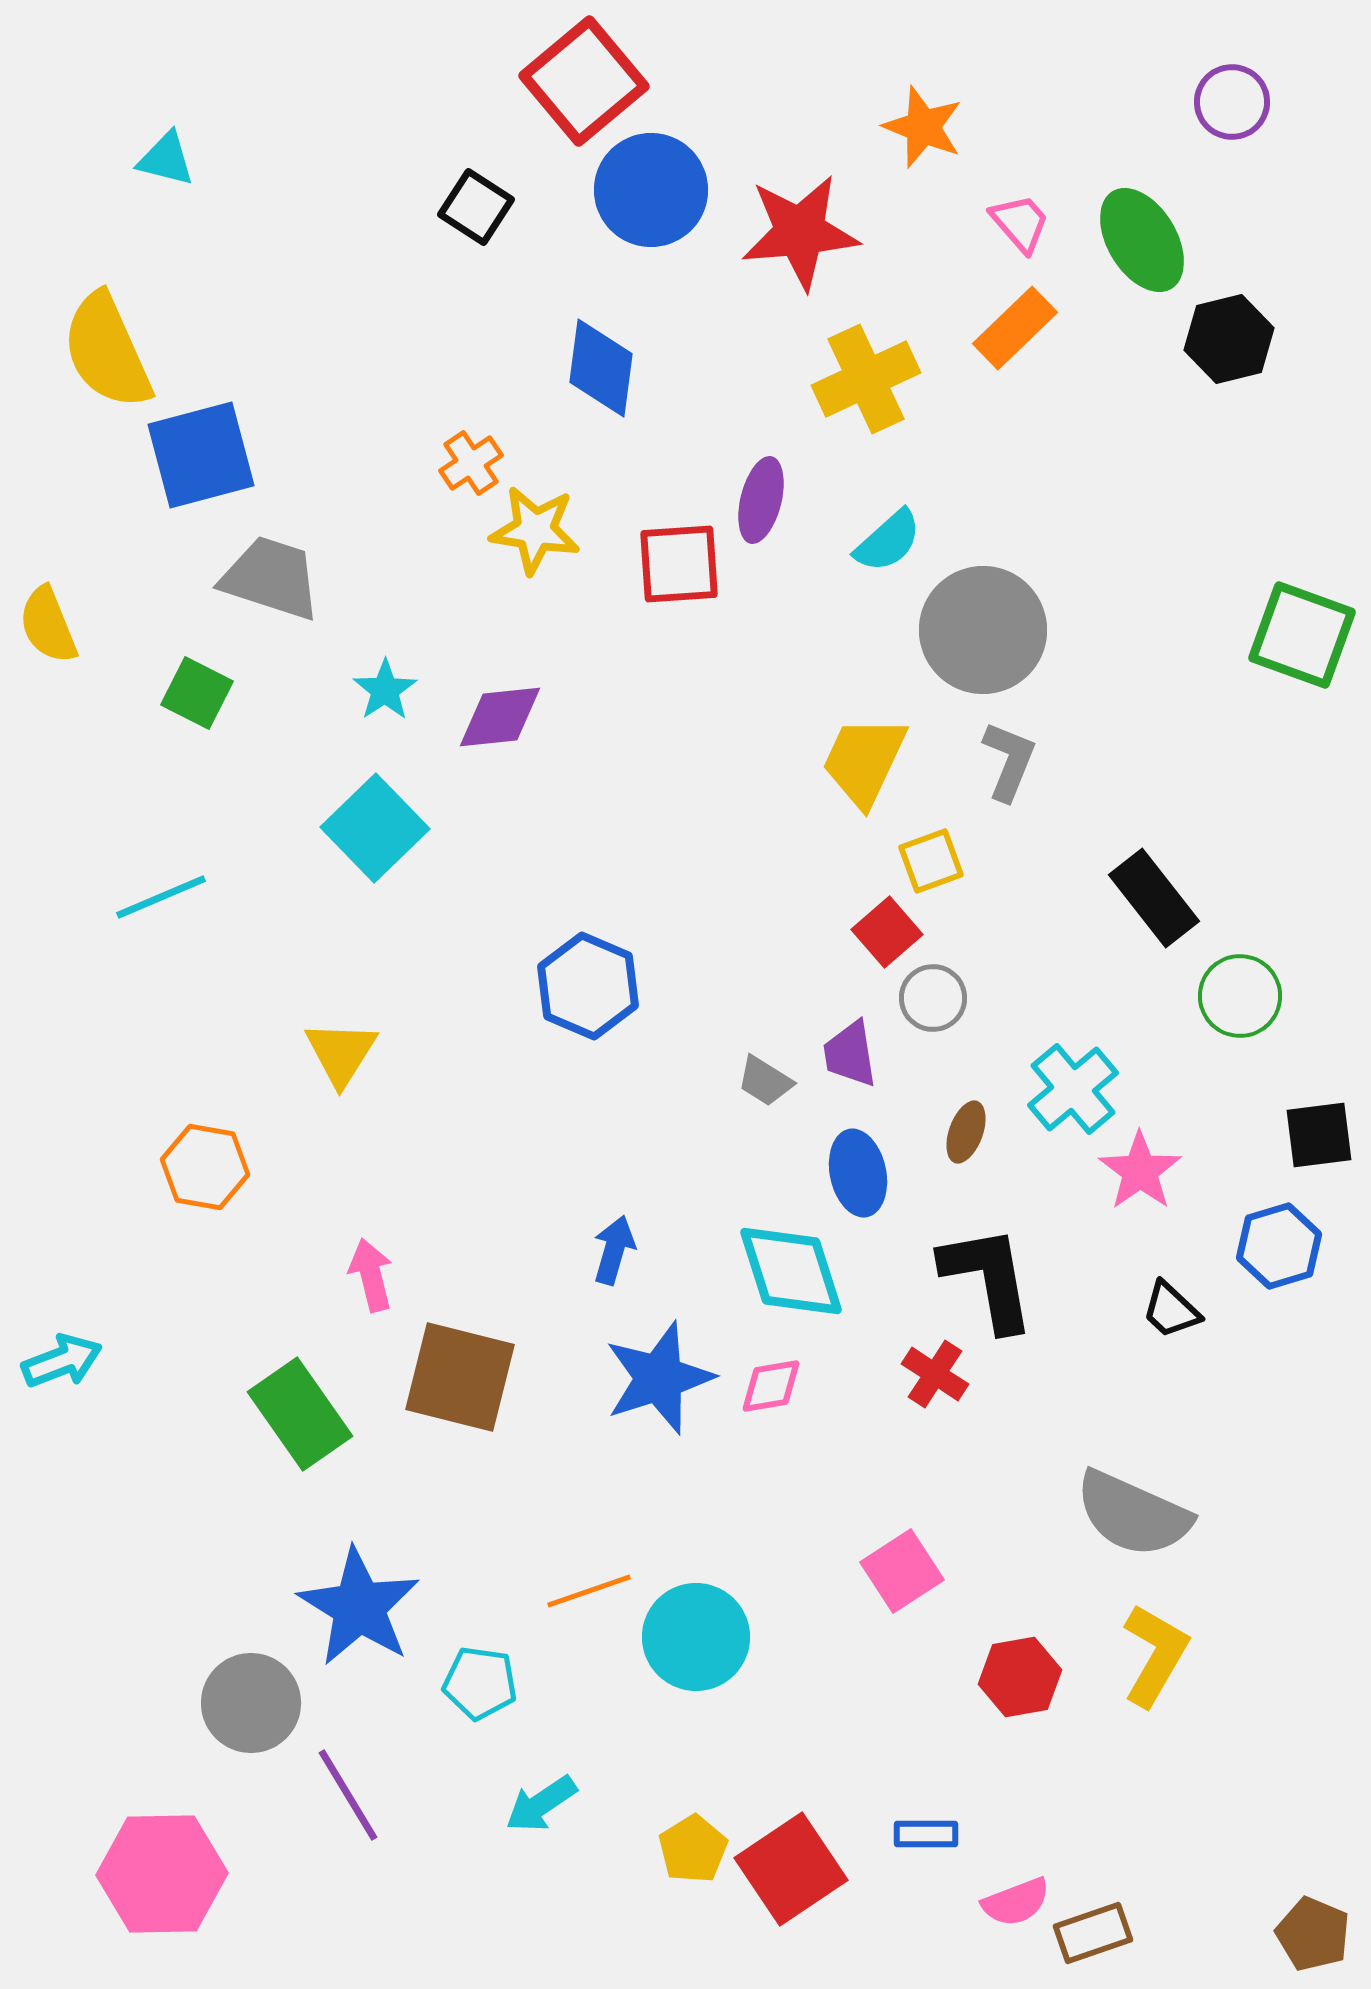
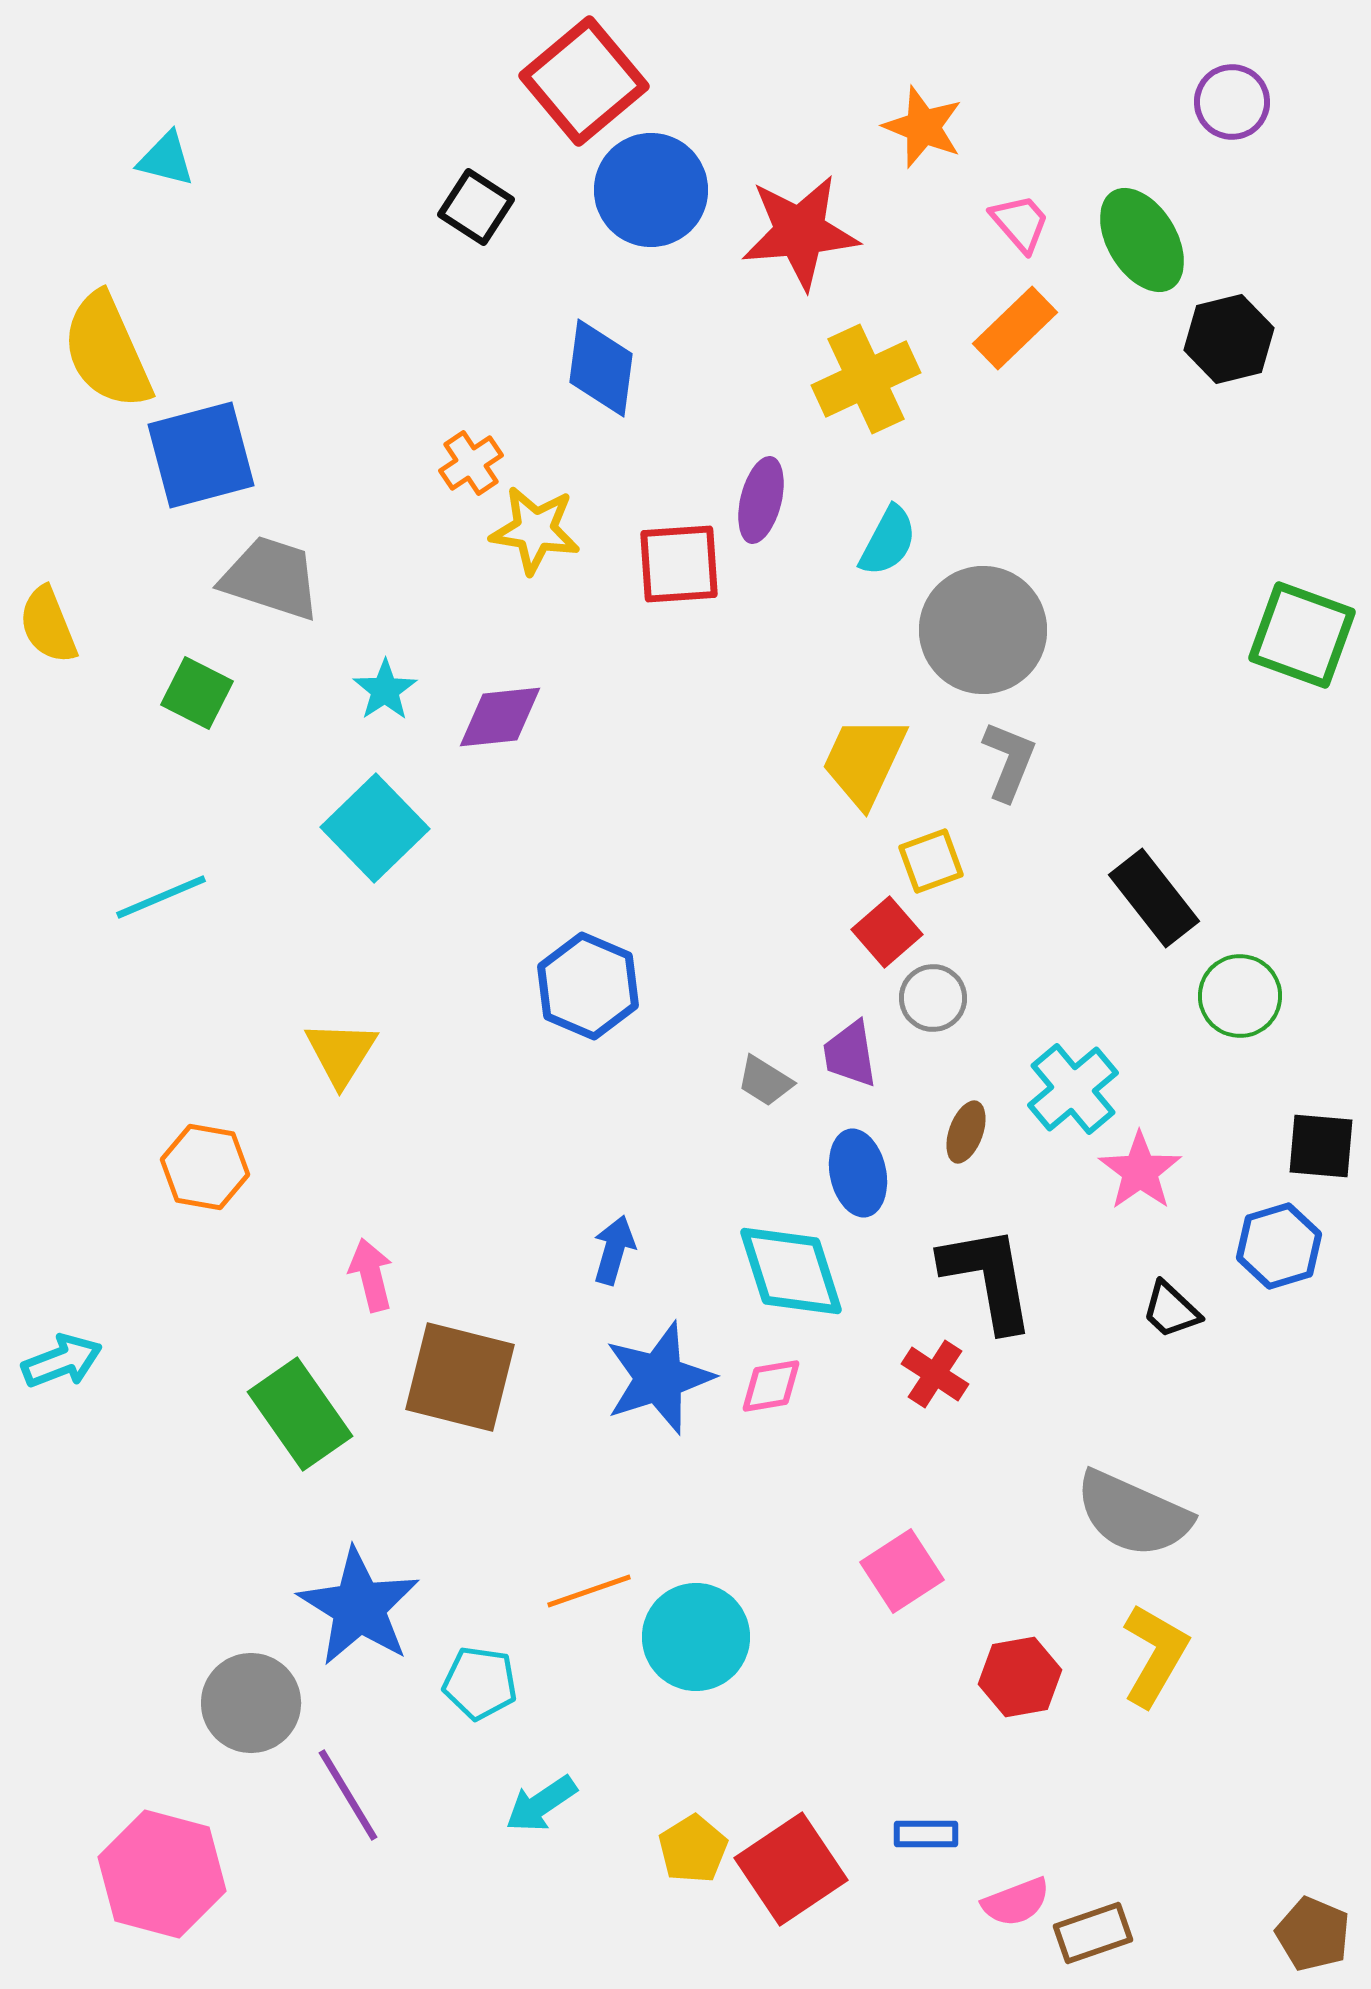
cyan semicircle at (888, 541): rotated 20 degrees counterclockwise
black square at (1319, 1135): moved 2 px right, 11 px down; rotated 12 degrees clockwise
pink hexagon at (162, 1874): rotated 16 degrees clockwise
